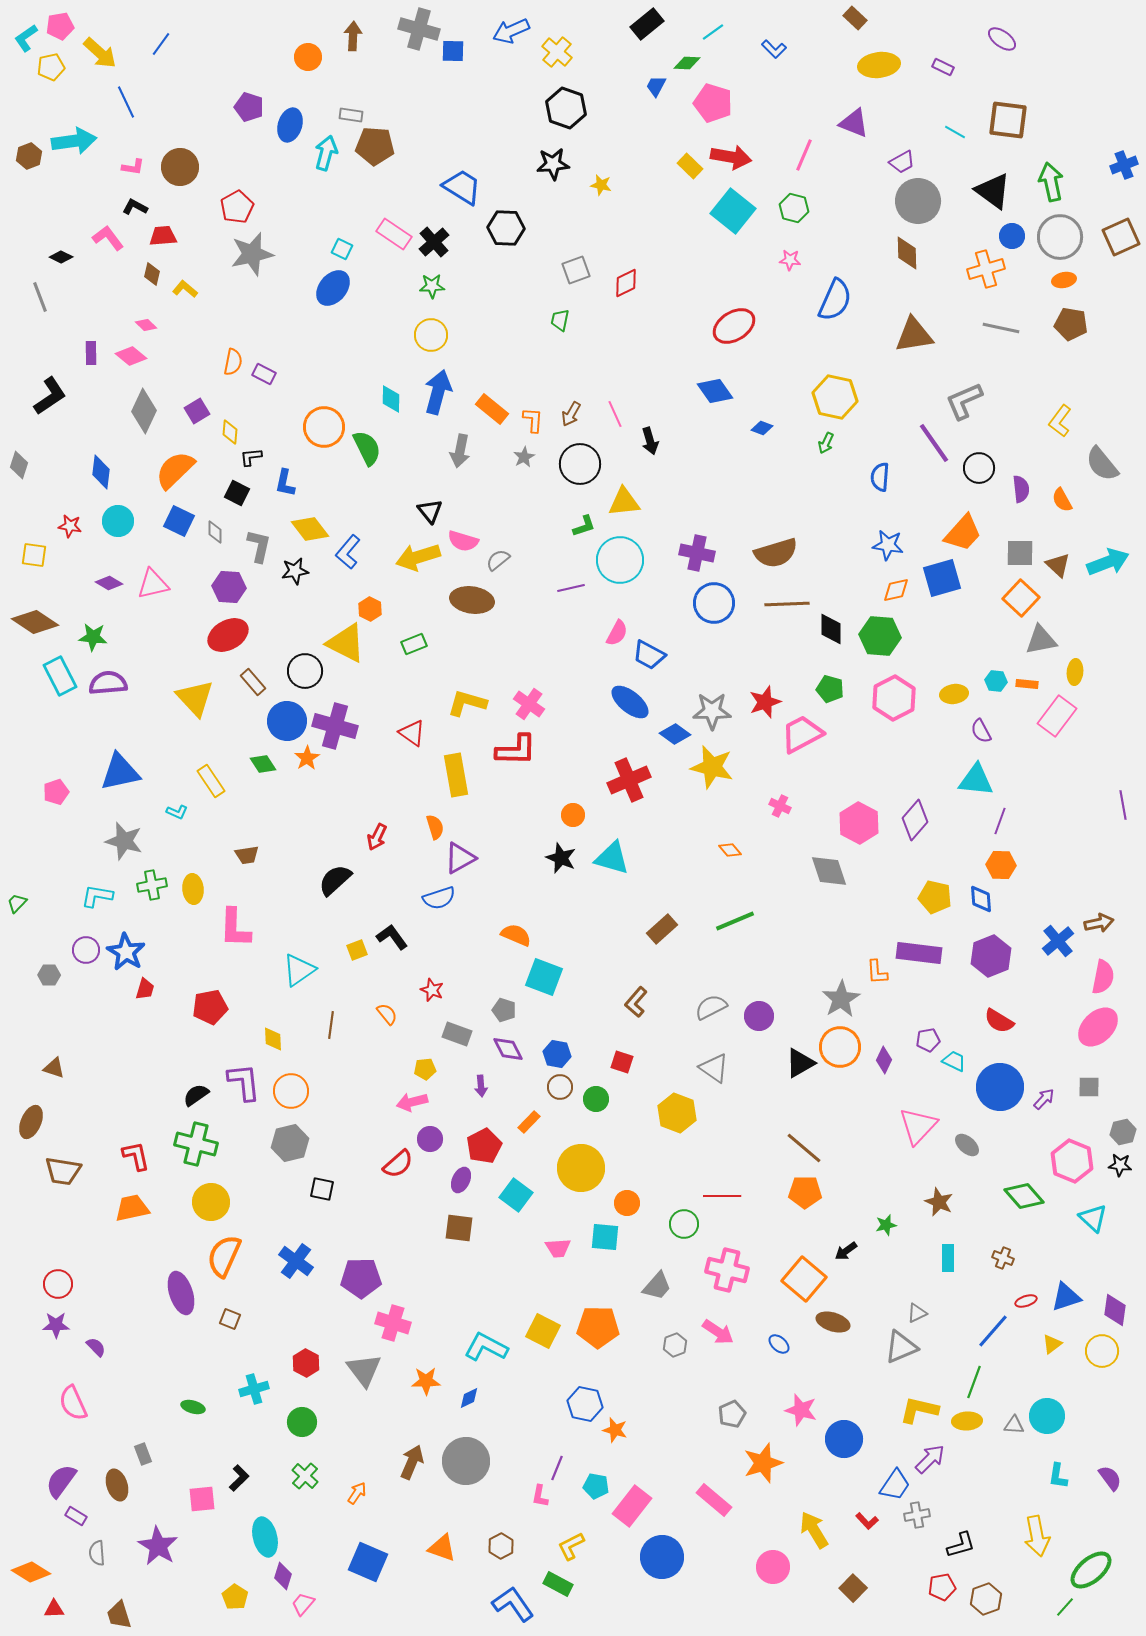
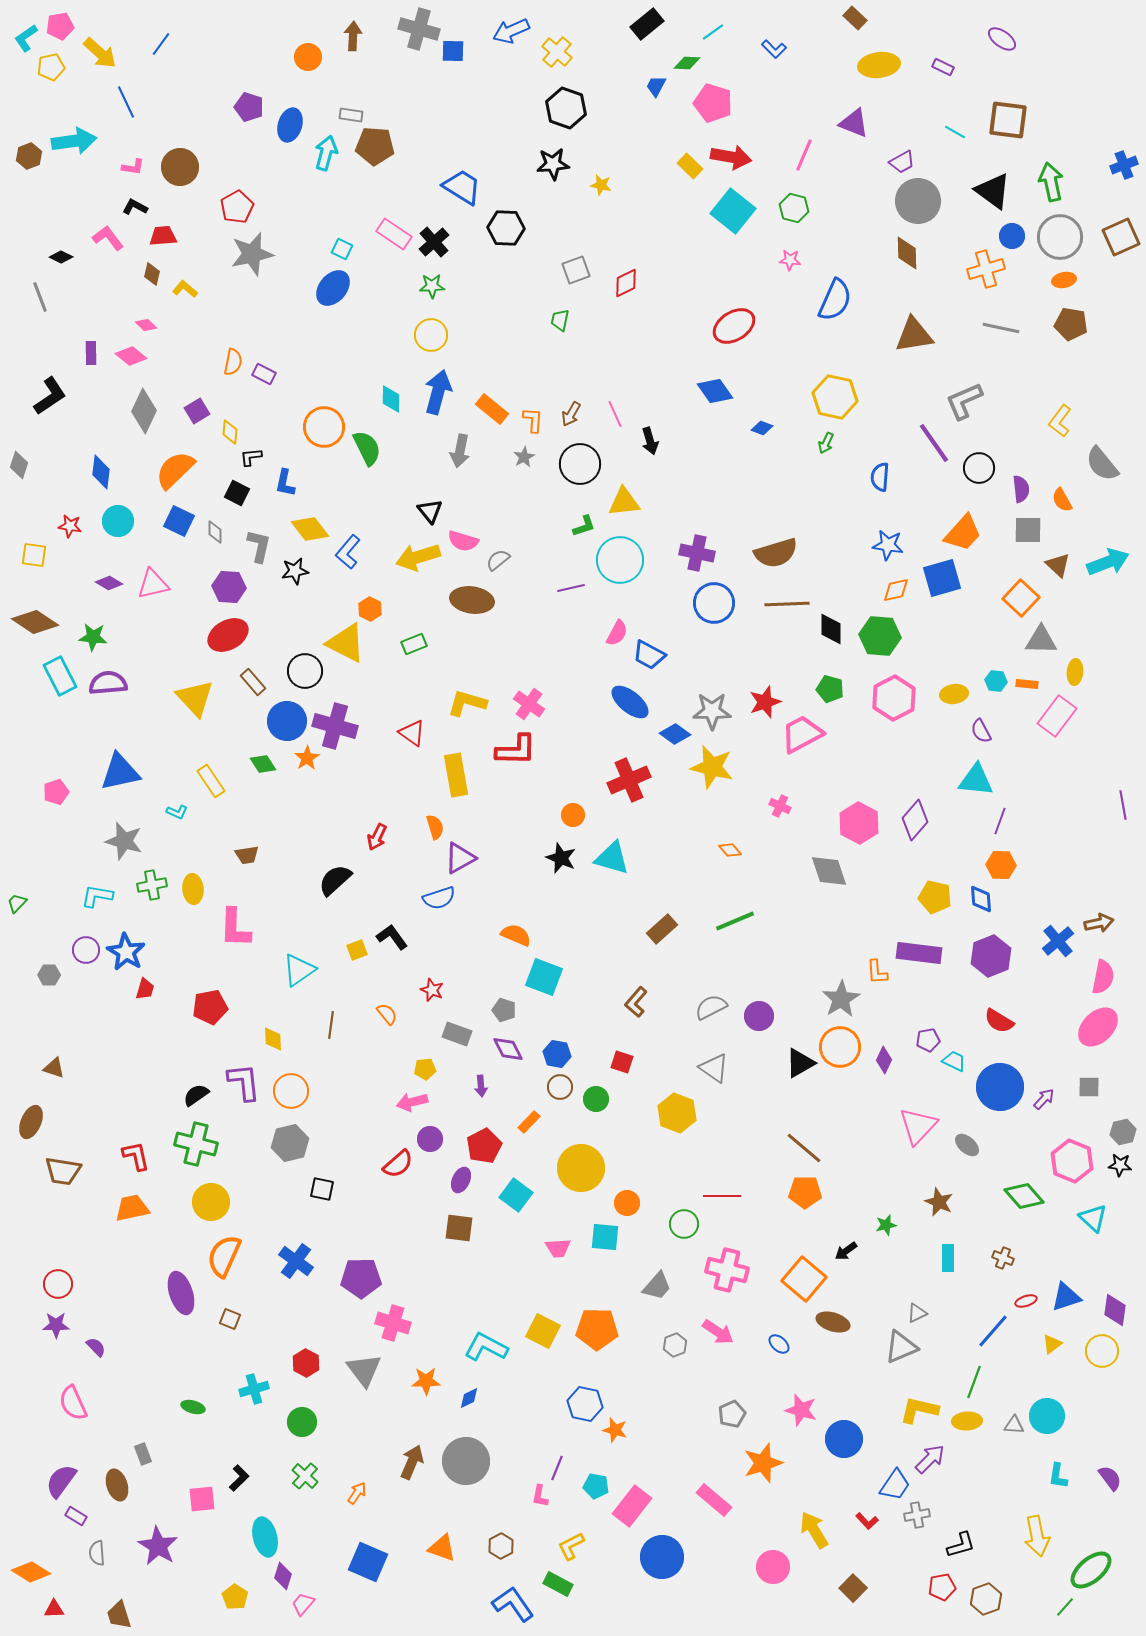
gray square at (1020, 553): moved 8 px right, 23 px up
gray triangle at (1041, 640): rotated 12 degrees clockwise
orange pentagon at (598, 1327): moved 1 px left, 2 px down
